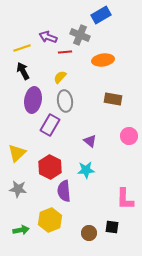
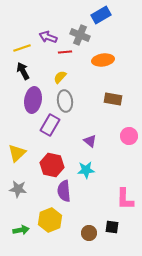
red hexagon: moved 2 px right, 2 px up; rotated 15 degrees counterclockwise
